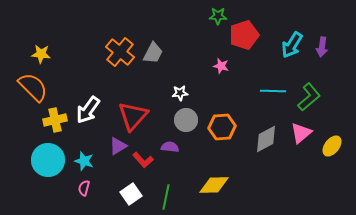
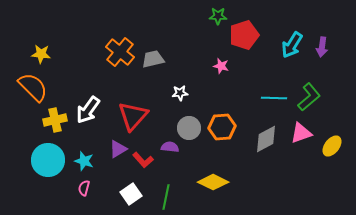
gray trapezoid: moved 6 px down; rotated 130 degrees counterclockwise
cyan line: moved 1 px right, 7 px down
gray circle: moved 3 px right, 8 px down
pink triangle: rotated 20 degrees clockwise
purple triangle: moved 3 px down
yellow diamond: moved 1 px left, 3 px up; rotated 28 degrees clockwise
